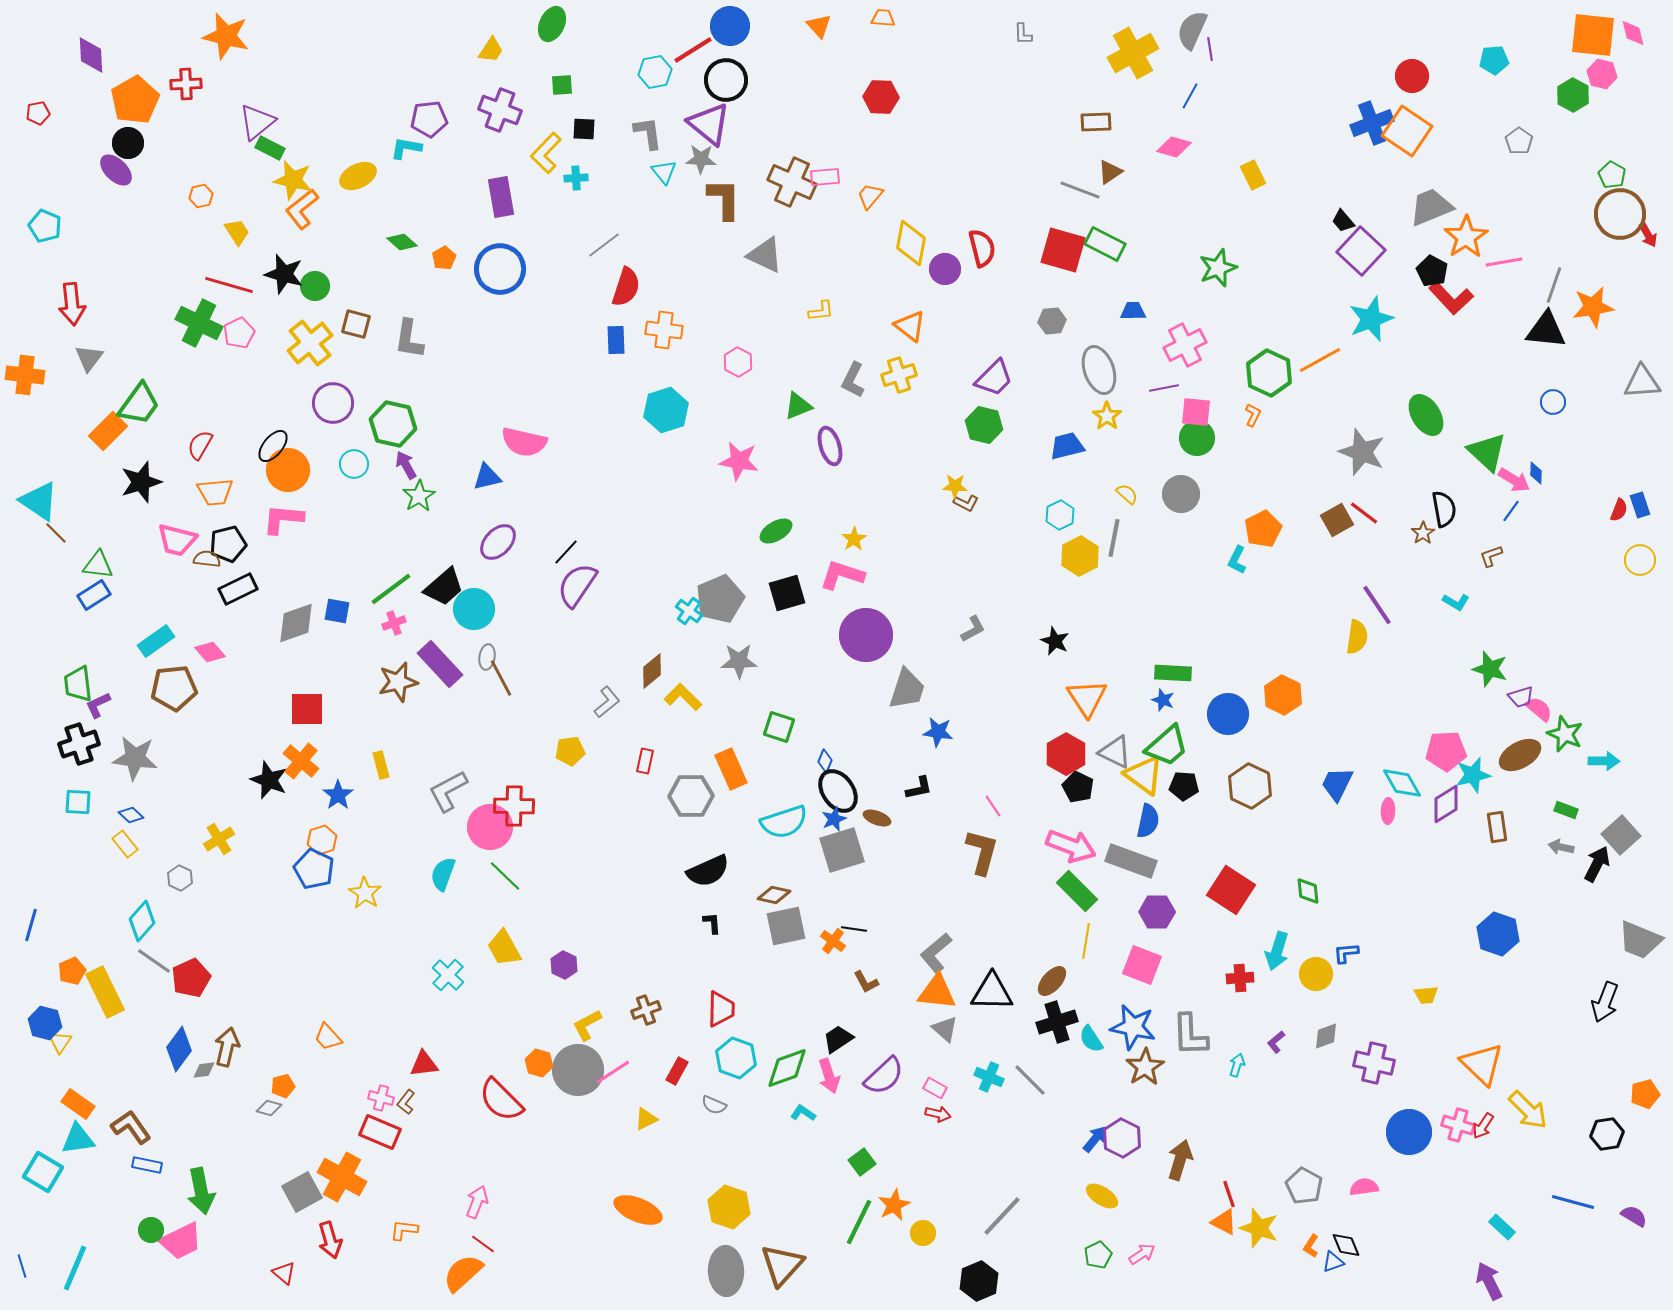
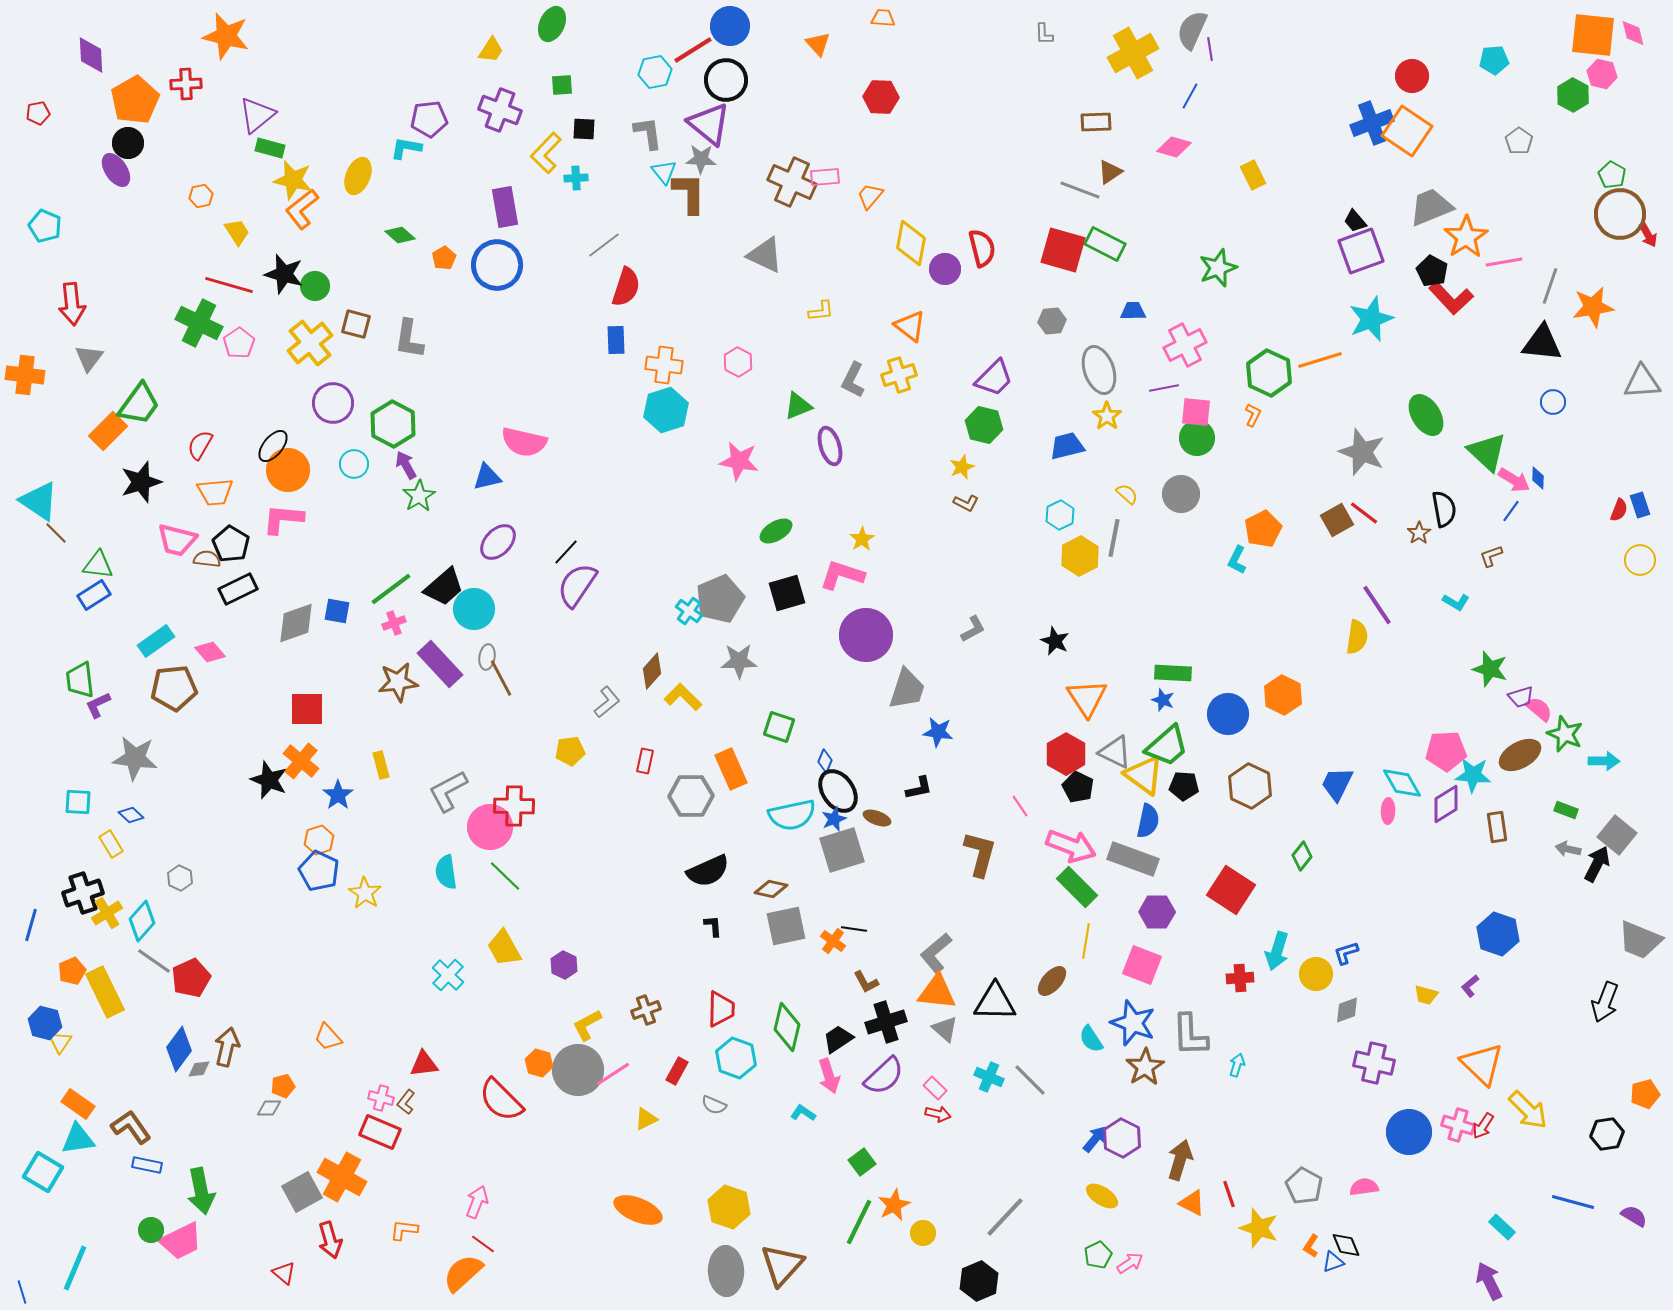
orange triangle at (819, 26): moved 1 px left, 18 px down
gray L-shape at (1023, 34): moved 21 px right
purple triangle at (257, 122): moved 7 px up
green rectangle at (270, 148): rotated 12 degrees counterclockwise
purple ellipse at (116, 170): rotated 12 degrees clockwise
yellow ellipse at (358, 176): rotated 42 degrees counterclockwise
purple rectangle at (501, 197): moved 4 px right, 10 px down
brown L-shape at (724, 199): moved 35 px left, 6 px up
black trapezoid at (1343, 221): moved 12 px right
green diamond at (402, 242): moved 2 px left, 7 px up
purple square at (1361, 251): rotated 27 degrees clockwise
blue circle at (500, 269): moved 3 px left, 4 px up
gray line at (1554, 285): moved 4 px left, 1 px down
orange cross at (664, 330): moved 35 px down
black triangle at (1546, 330): moved 4 px left, 13 px down
pink pentagon at (239, 333): moved 10 px down; rotated 8 degrees counterclockwise
orange line at (1320, 360): rotated 12 degrees clockwise
green hexagon at (393, 424): rotated 15 degrees clockwise
blue diamond at (1536, 473): moved 2 px right, 5 px down
yellow star at (955, 486): moved 7 px right, 19 px up; rotated 25 degrees counterclockwise
brown star at (1423, 533): moved 4 px left
yellow star at (854, 539): moved 8 px right
black pentagon at (228, 544): moved 3 px right; rotated 27 degrees counterclockwise
brown diamond at (652, 671): rotated 9 degrees counterclockwise
brown star at (398, 682): rotated 6 degrees clockwise
green trapezoid at (78, 684): moved 2 px right, 4 px up
black cross at (79, 744): moved 4 px right, 149 px down
cyan star at (1473, 775): rotated 18 degrees clockwise
pink line at (993, 806): moved 27 px right
cyan semicircle at (784, 822): moved 8 px right, 7 px up; rotated 6 degrees clockwise
gray square at (1621, 835): moved 4 px left; rotated 9 degrees counterclockwise
yellow cross at (219, 839): moved 112 px left, 74 px down
orange hexagon at (322, 840): moved 3 px left
yellow rectangle at (125, 844): moved 14 px left; rotated 8 degrees clockwise
gray arrow at (1561, 847): moved 7 px right, 2 px down
brown L-shape at (982, 852): moved 2 px left, 2 px down
gray rectangle at (1131, 861): moved 2 px right, 2 px up
blue pentagon at (314, 869): moved 5 px right, 2 px down
cyan semicircle at (443, 874): moved 3 px right, 2 px up; rotated 28 degrees counterclockwise
green rectangle at (1077, 891): moved 4 px up
green diamond at (1308, 891): moved 6 px left, 35 px up; rotated 44 degrees clockwise
brown diamond at (774, 895): moved 3 px left, 6 px up
black L-shape at (712, 923): moved 1 px right, 3 px down
blue L-shape at (1346, 953): rotated 12 degrees counterclockwise
black triangle at (992, 992): moved 3 px right, 10 px down
yellow trapezoid at (1426, 995): rotated 20 degrees clockwise
black cross at (1057, 1022): moved 171 px left
blue star at (1133, 1027): moved 4 px up; rotated 9 degrees clockwise
gray diamond at (1326, 1036): moved 21 px right, 26 px up
purple L-shape at (1276, 1042): moved 194 px right, 56 px up
green diamond at (787, 1068): moved 41 px up; rotated 57 degrees counterclockwise
gray diamond at (204, 1070): moved 5 px left, 1 px up
pink line at (613, 1072): moved 2 px down
pink rectangle at (935, 1088): rotated 15 degrees clockwise
gray diamond at (269, 1108): rotated 15 degrees counterclockwise
gray line at (1002, 1216): moved 3 px right, 1 px down
orange triangle at (1224, 1222): moved 32 px left, 19 px up
pink arrow at (1142, 1254): moved 12 px left, 9 px down
blue line at (22, 1266): moved 26 px down
